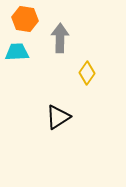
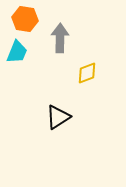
cyan trapezoid: rotated 115 degrees clockwise
yellow diamond: rotated 35 degrees clockwise
